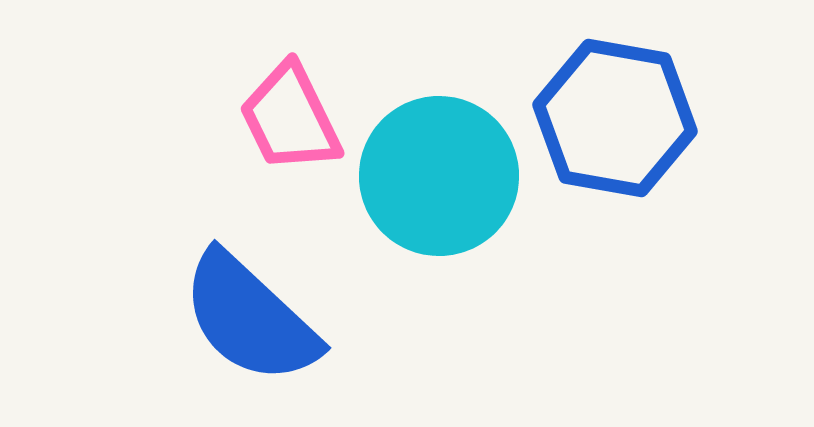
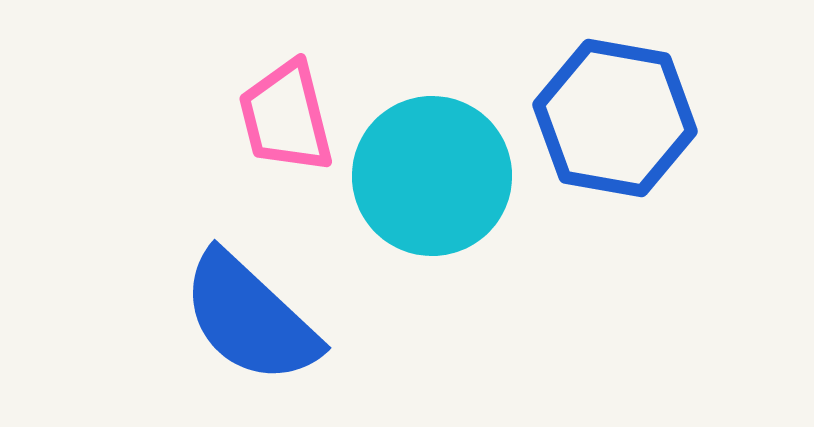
pink trapezoid: moved 4 px left, 1 px up; rotated 12 degrees clockwise
cyan circle: moved 7 px left
